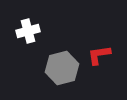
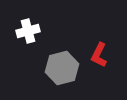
red L-shape: rotated 55 degrees counterclockwise
